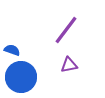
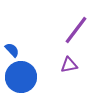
purple line: moved 10 px right
blue semicircle: rotated 28 degrees clockwise
